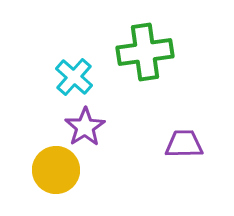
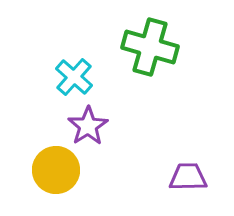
green cross: moved 5 px right, 5 px up; rotated 24 degrees clockwise
purple star: moved 3 px right, 1 px up
purple trapezoid: moved 4 px right, 33 px down
